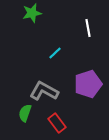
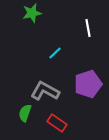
gray L-shape: moved 1 px right
red rectangle: rotated 18 degrees counterclockwise
